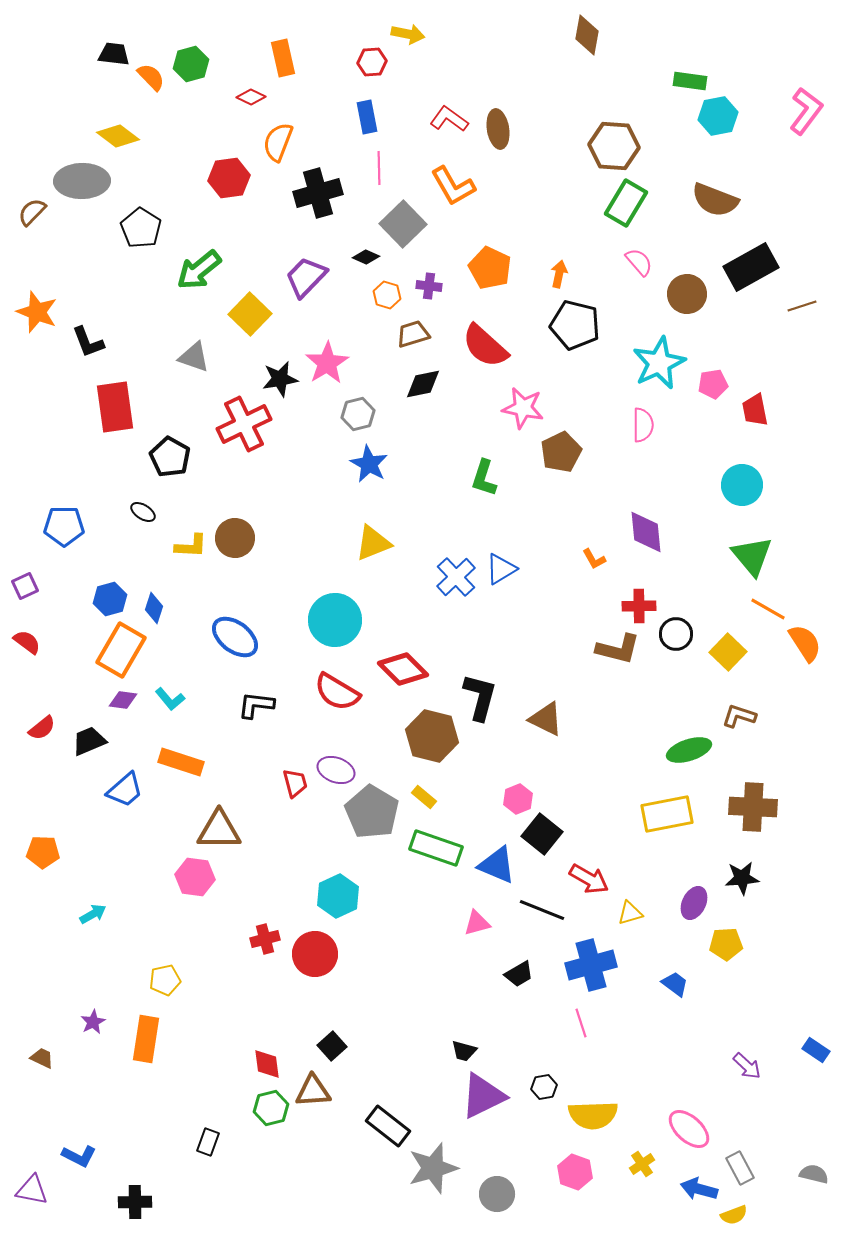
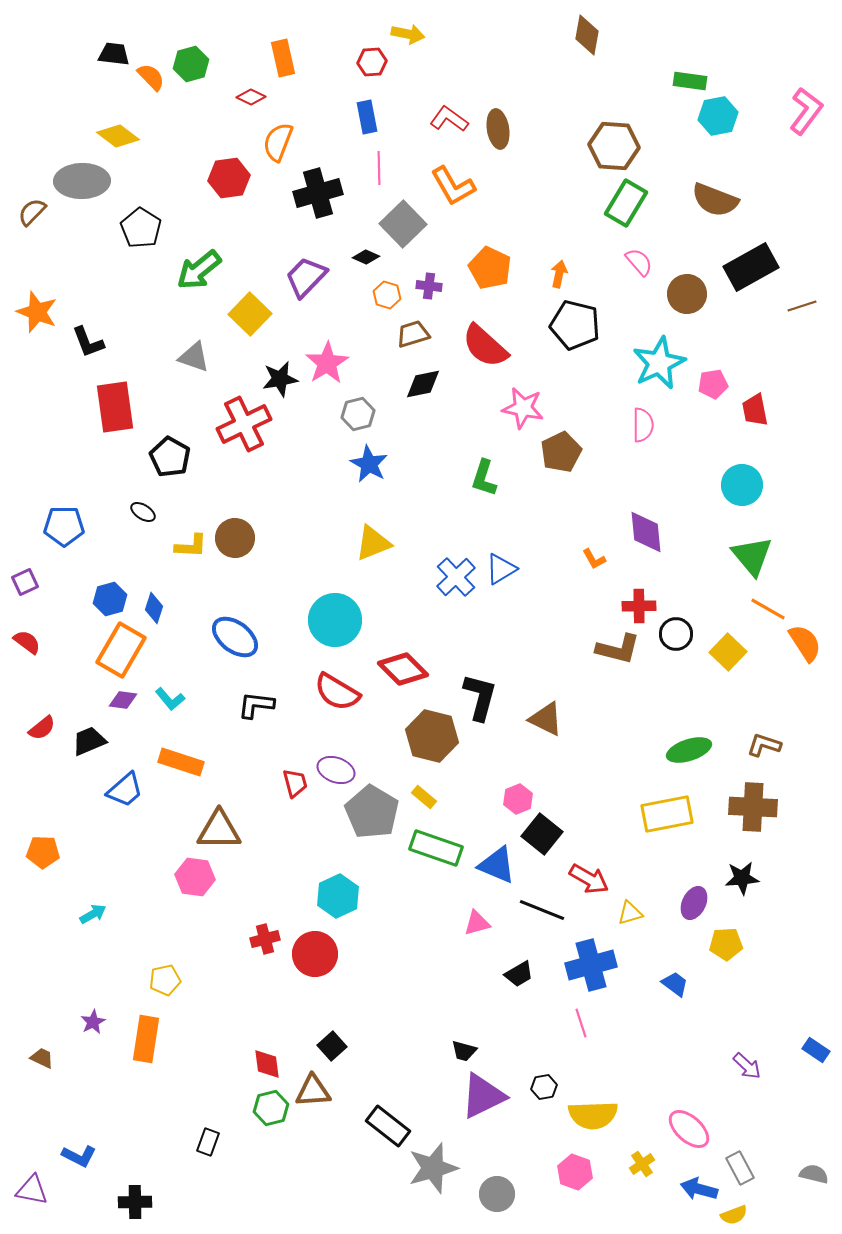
purple square at (25, 586): moved 4 px up
brown L-shape at (739, 716): moved 25 px right, 29 px down
